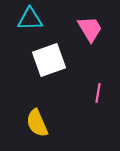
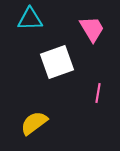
pink trapezoid: moved 2 px right
white square: moved 8 px right, 2 px down
yellow semicircle: moved 3 px left; rotated 76 degrees clockwise
